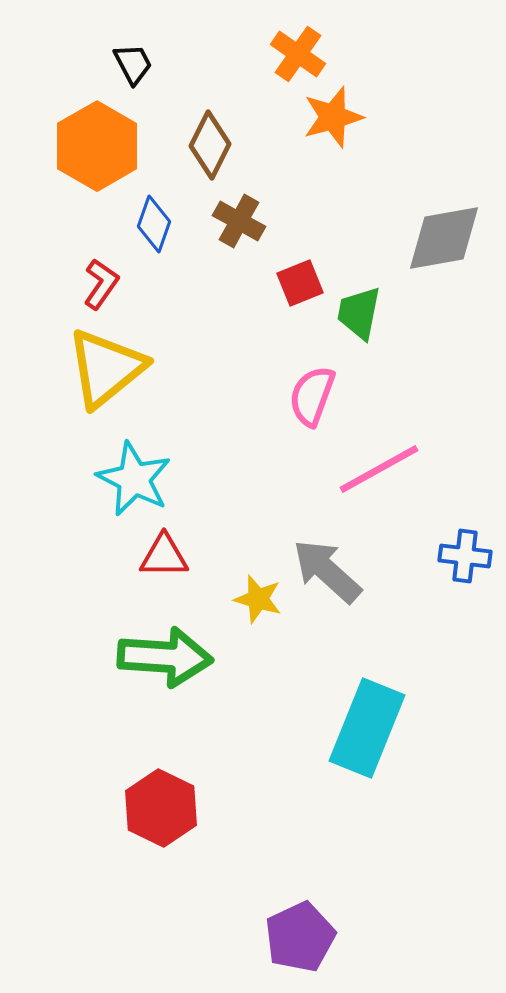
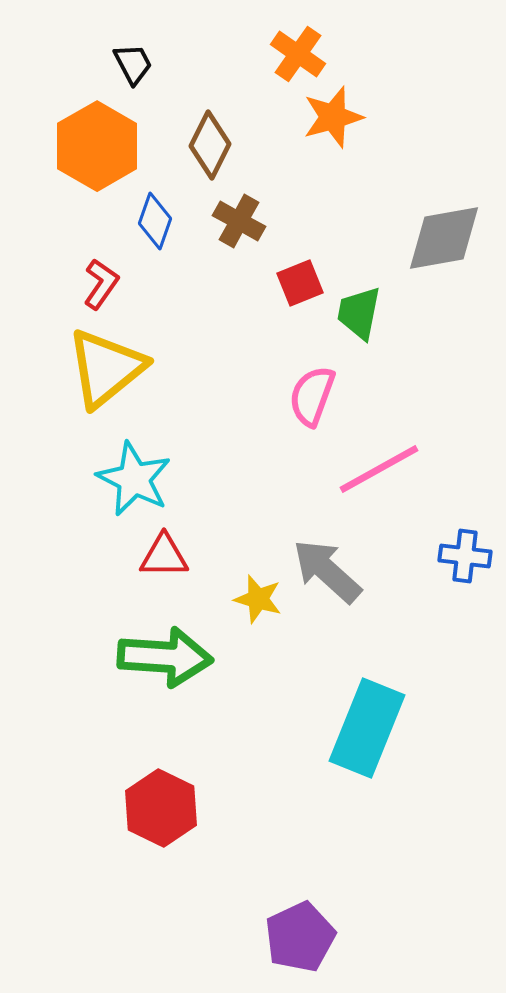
blue diamond: moved 1 px right, 3 px up
